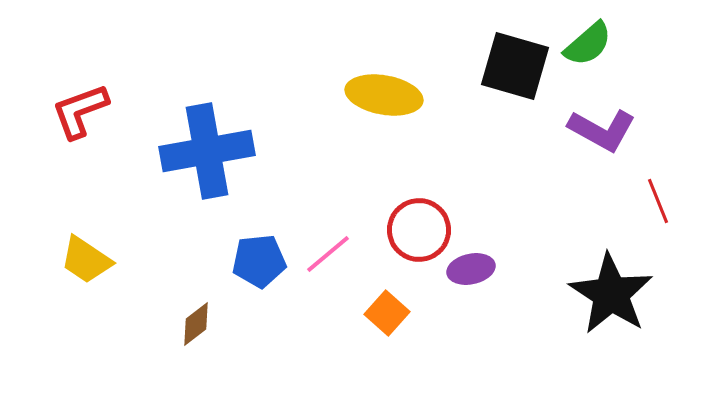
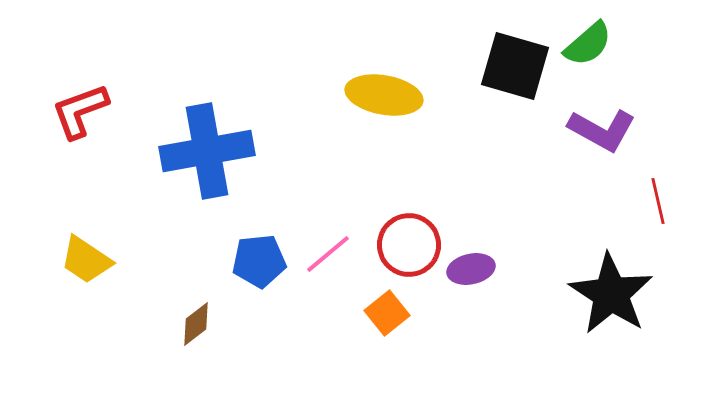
red line: rotated 9 degrees clockwise
red circle: moved 10 px left, 15 px down
orange square: rotated 9 degrees clockwise
